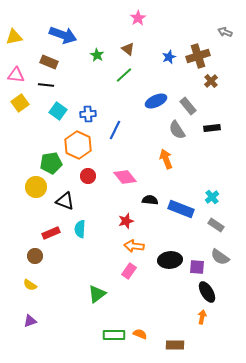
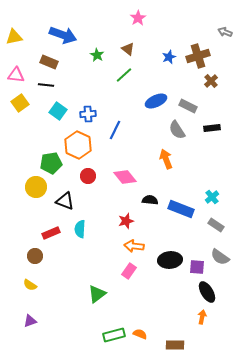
gray rectangle at (188, 106): rotated 24 degrees counterclockwise
green rectangle at (114, 335): rotated 15 degrees counterclockwise
